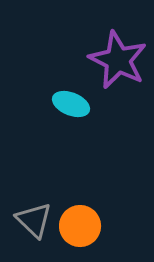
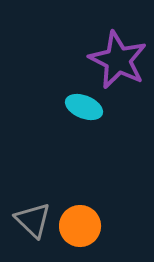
cyan ellipse: moved 13 px right, 3 px down
gray triangle: moved 1 px left
